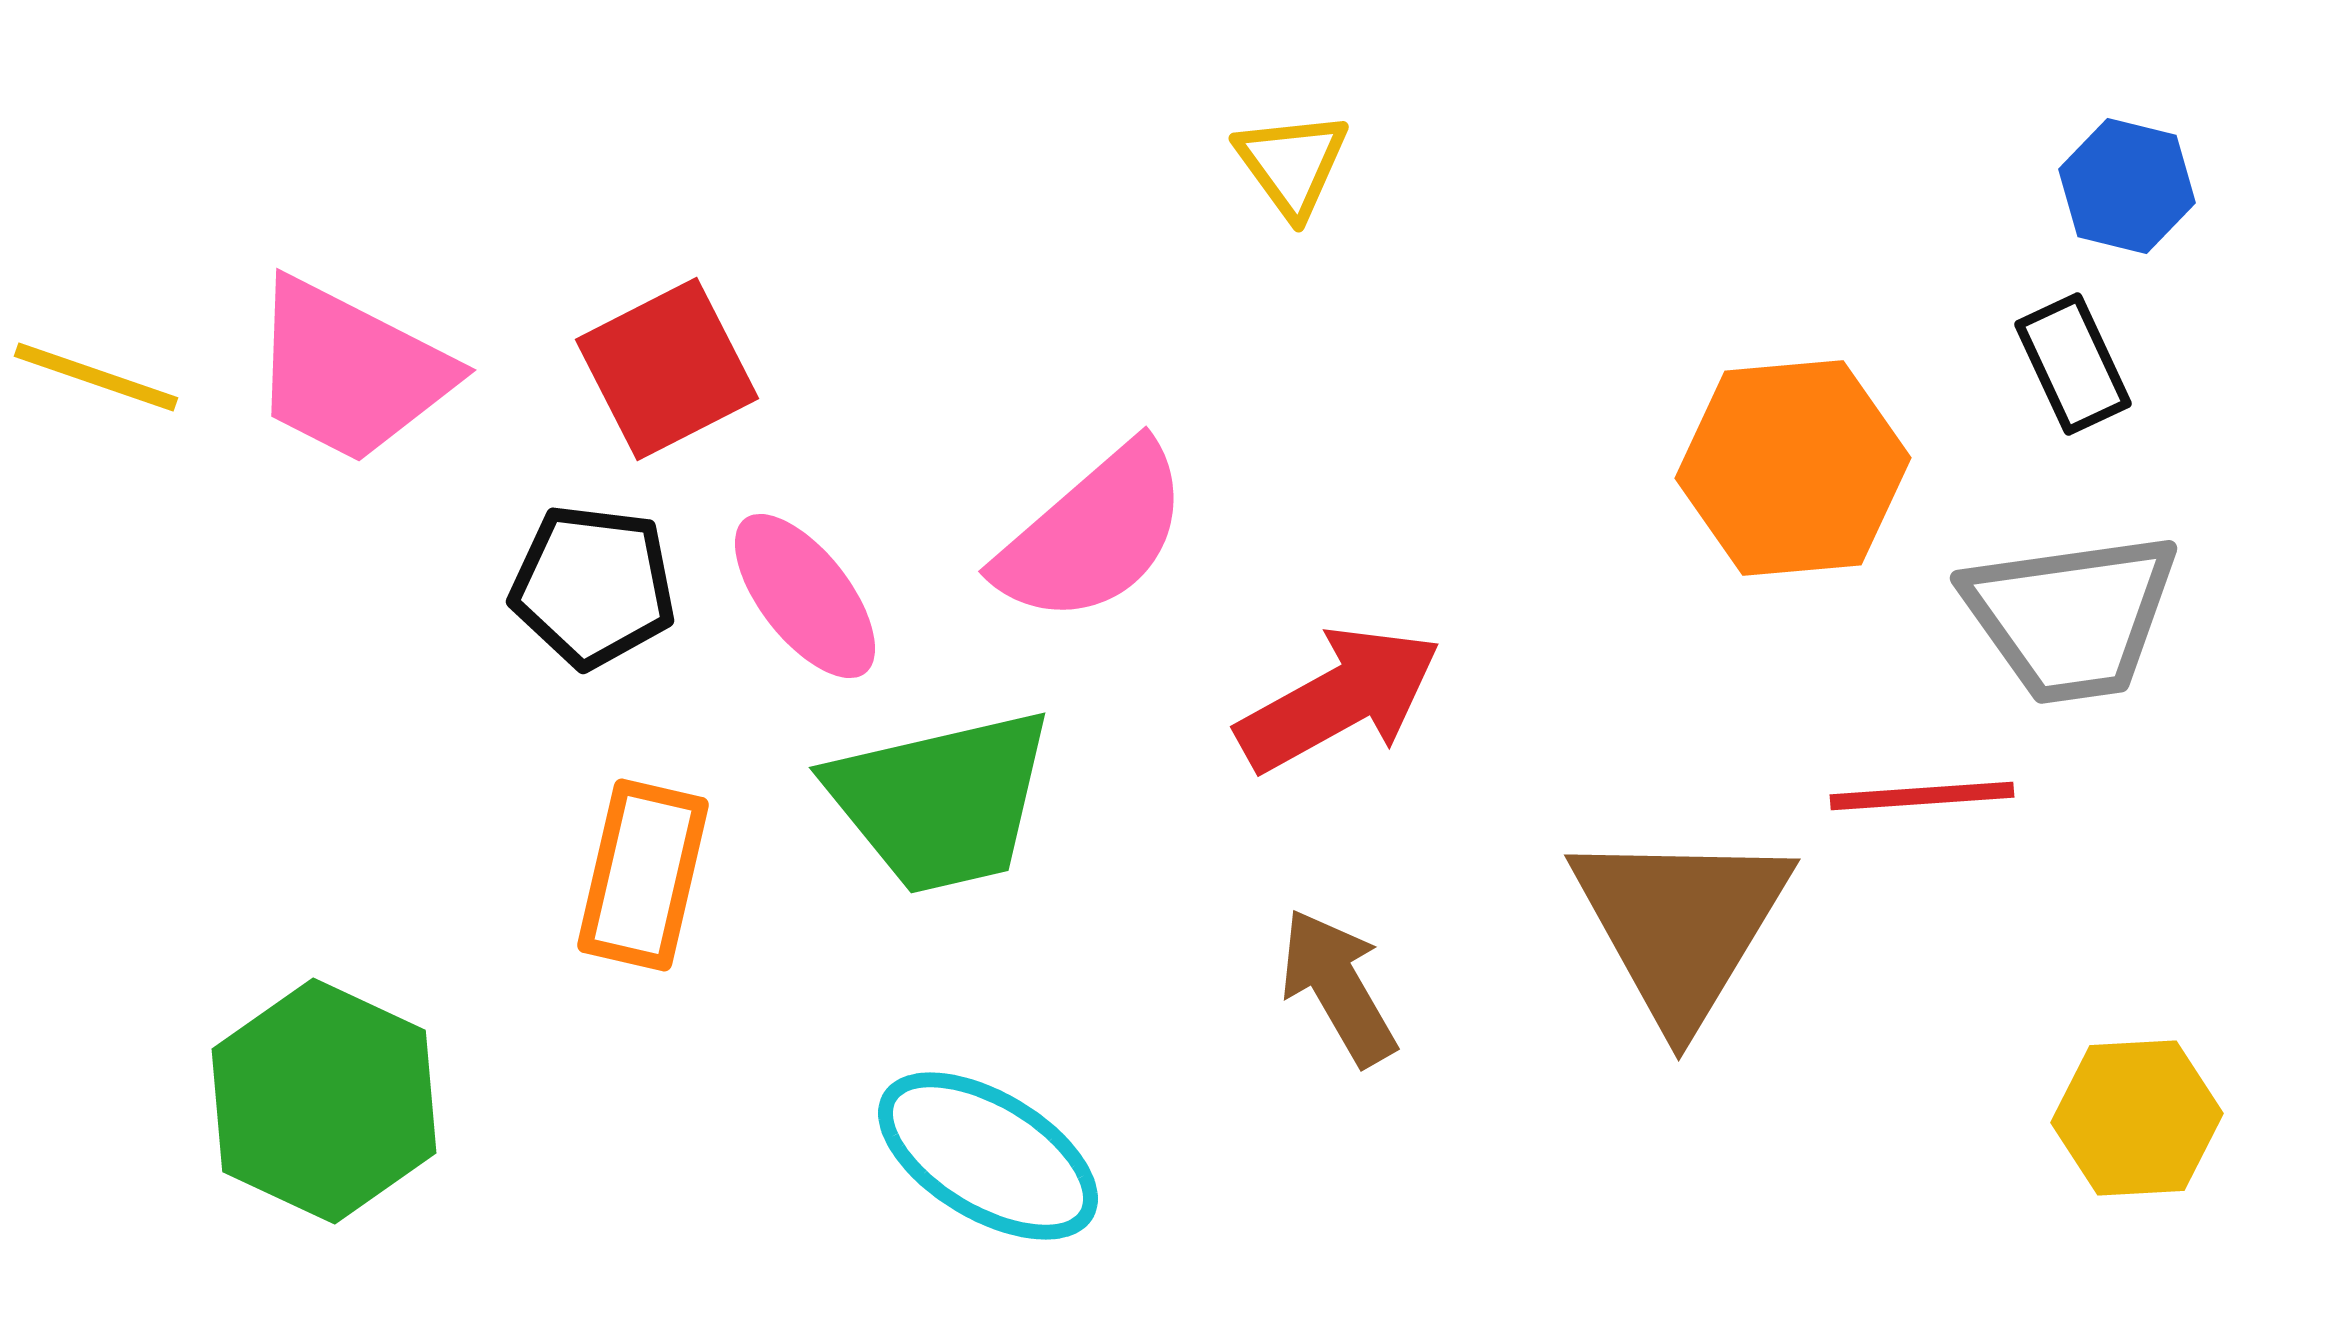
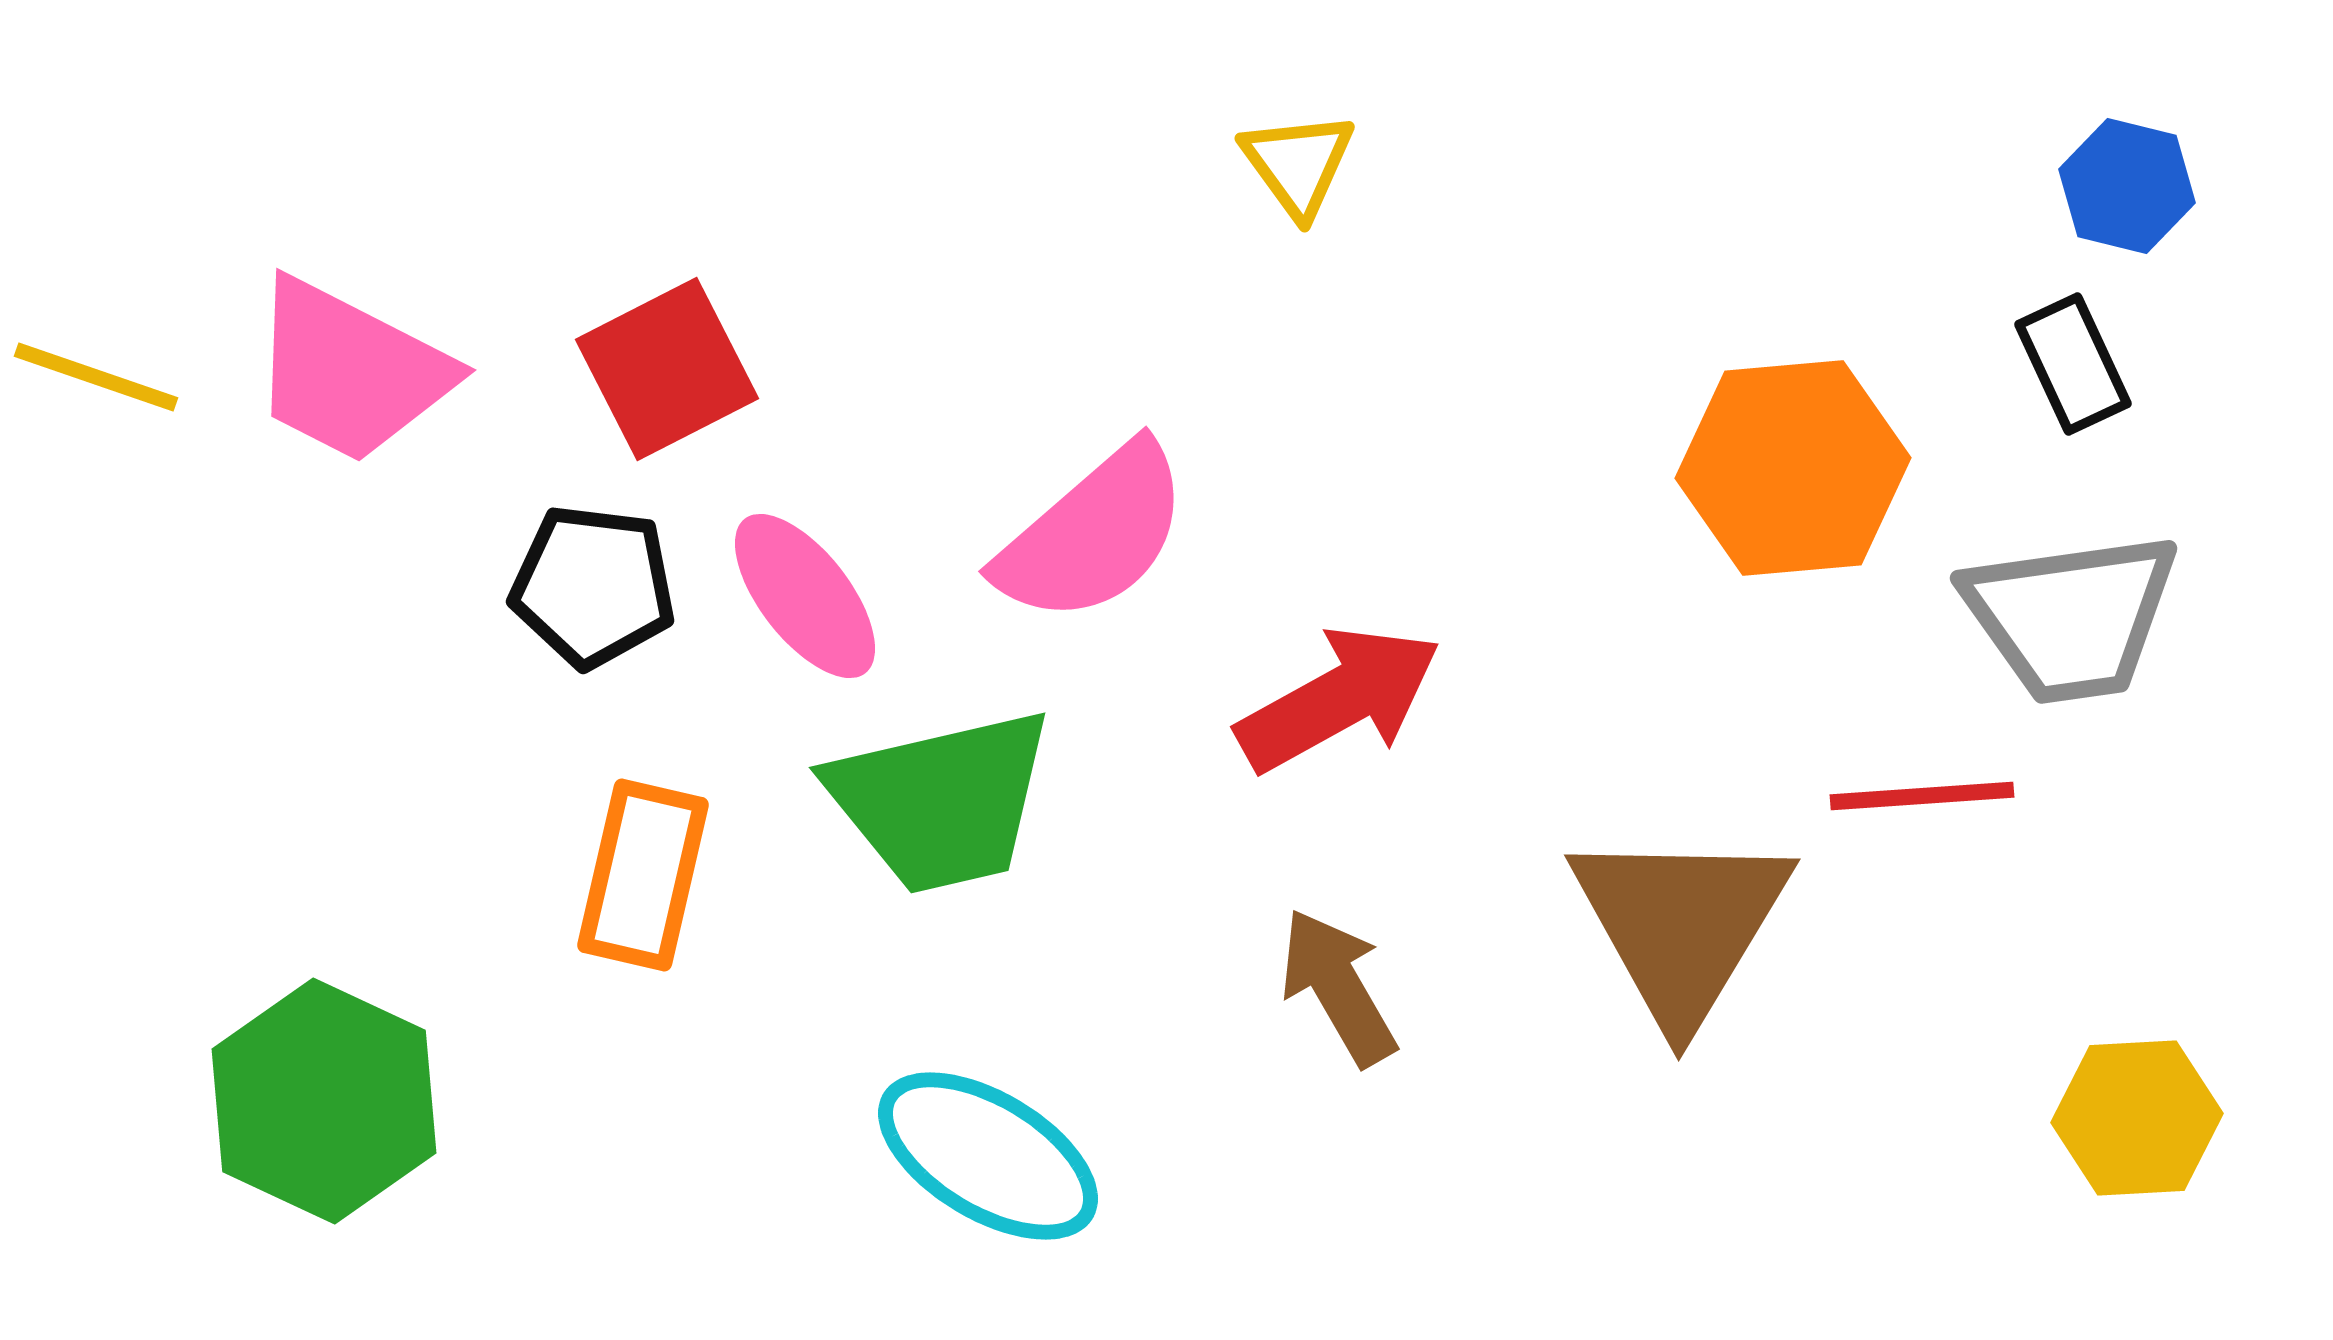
yellow triangle: moved 6 px right
